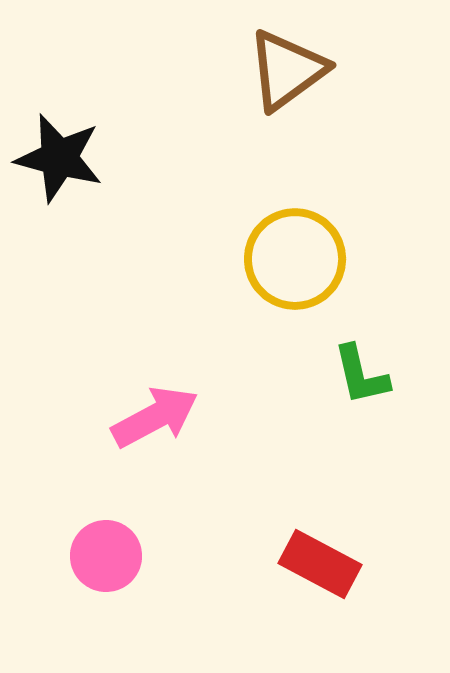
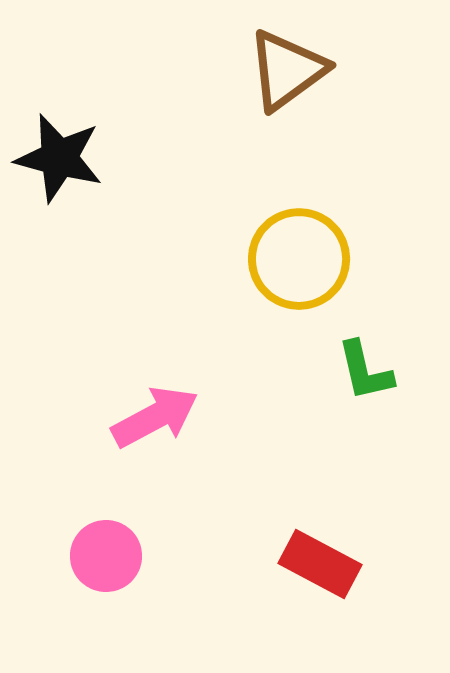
yellow circle: moved 4 px right
green L-shape: moved 4 px right, 4 px up
